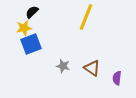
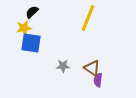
yellow line: moved 2 px right, 1 px down
blue square: moved 1 px up; rotated 30 degrees clockwise
gray star: rotated 16 degrees counterclockwise
purple semicircle: moved 19 px left, 2 px down
